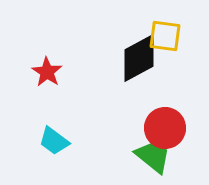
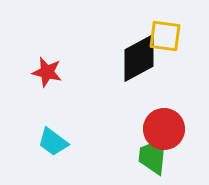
red star: rotated 20 degrees counterclockwise
red circle: moved 1 px left, 1 px down
cyan trapezoid: moved 1 px left, 1 px down
green trapezoid: rotated 123 degrees counterclockwise
